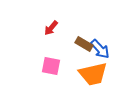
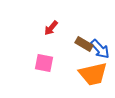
pink square: moved 7 px left, 3 px up
